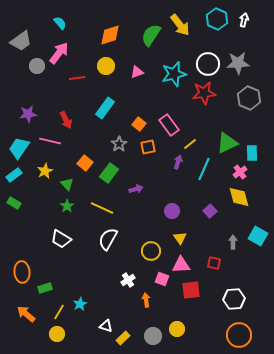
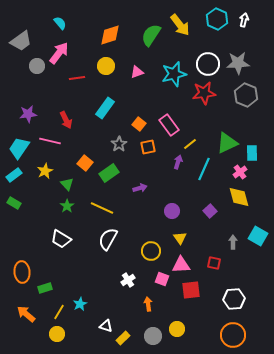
gray hexagon at (249, 98): moved 3 px left, 3 px up
green rectangle at (109, 173): rotated 18 degrees clockwise
purple arrow at (136, 189): moved 4 px right, 1 px up
orange arrow at (146, 300): moved 2 px right, 4 px down
orange circle at (239, 335): moved 6 px left
